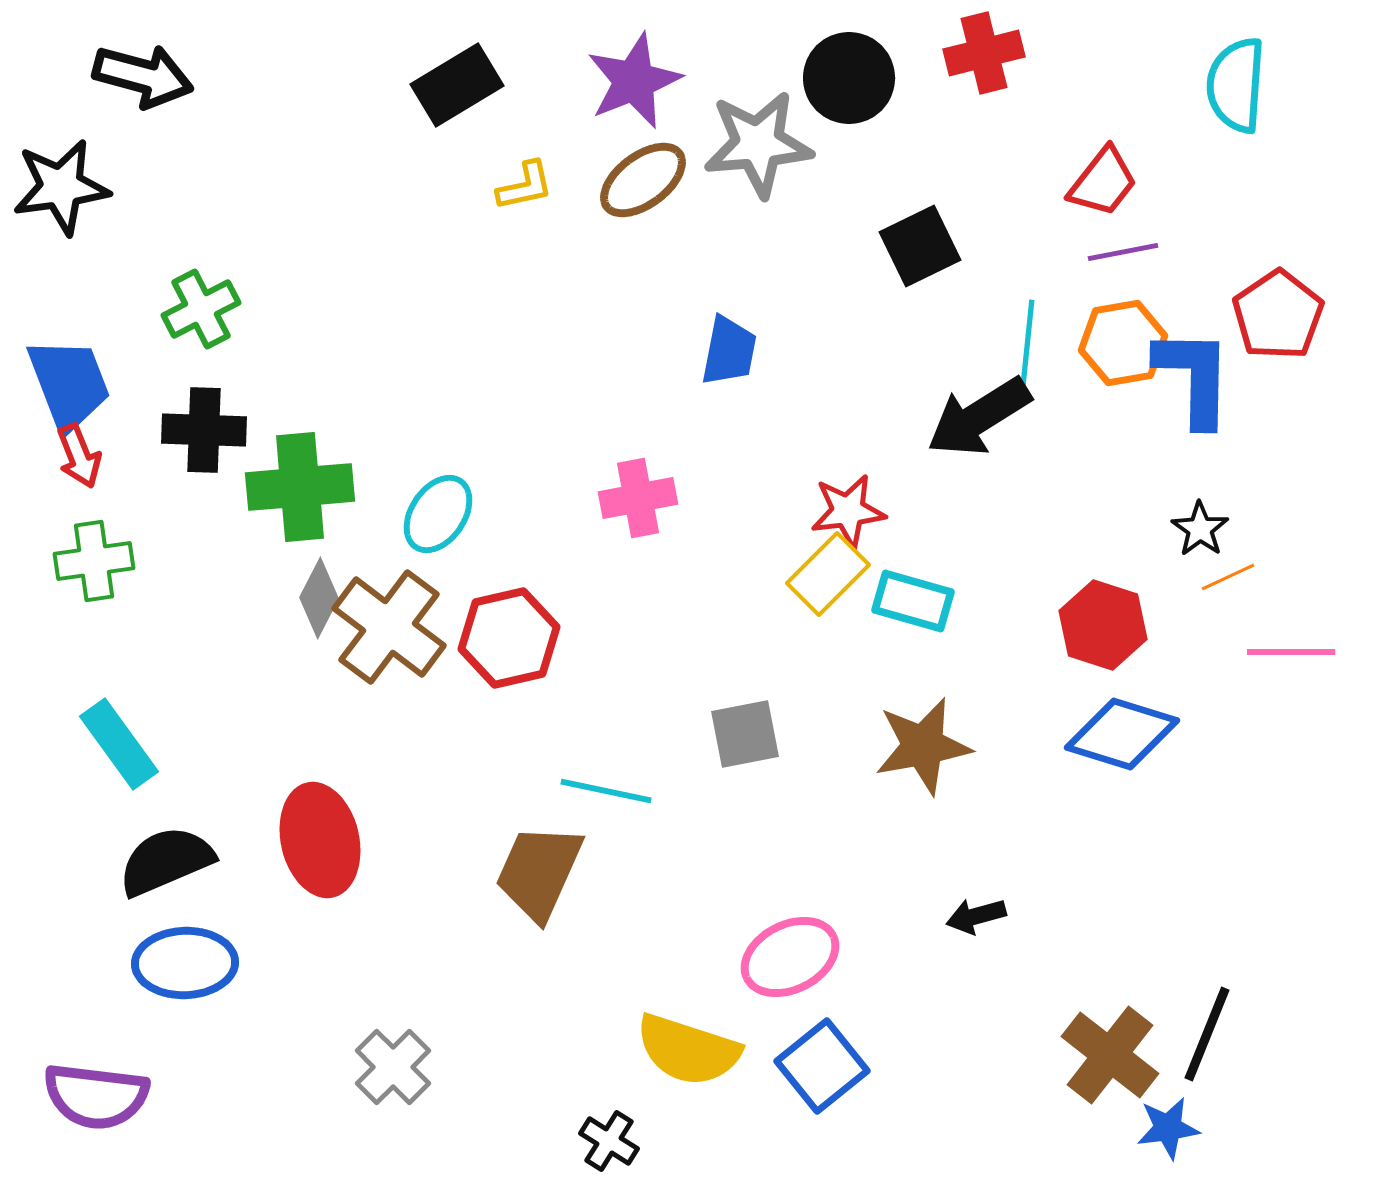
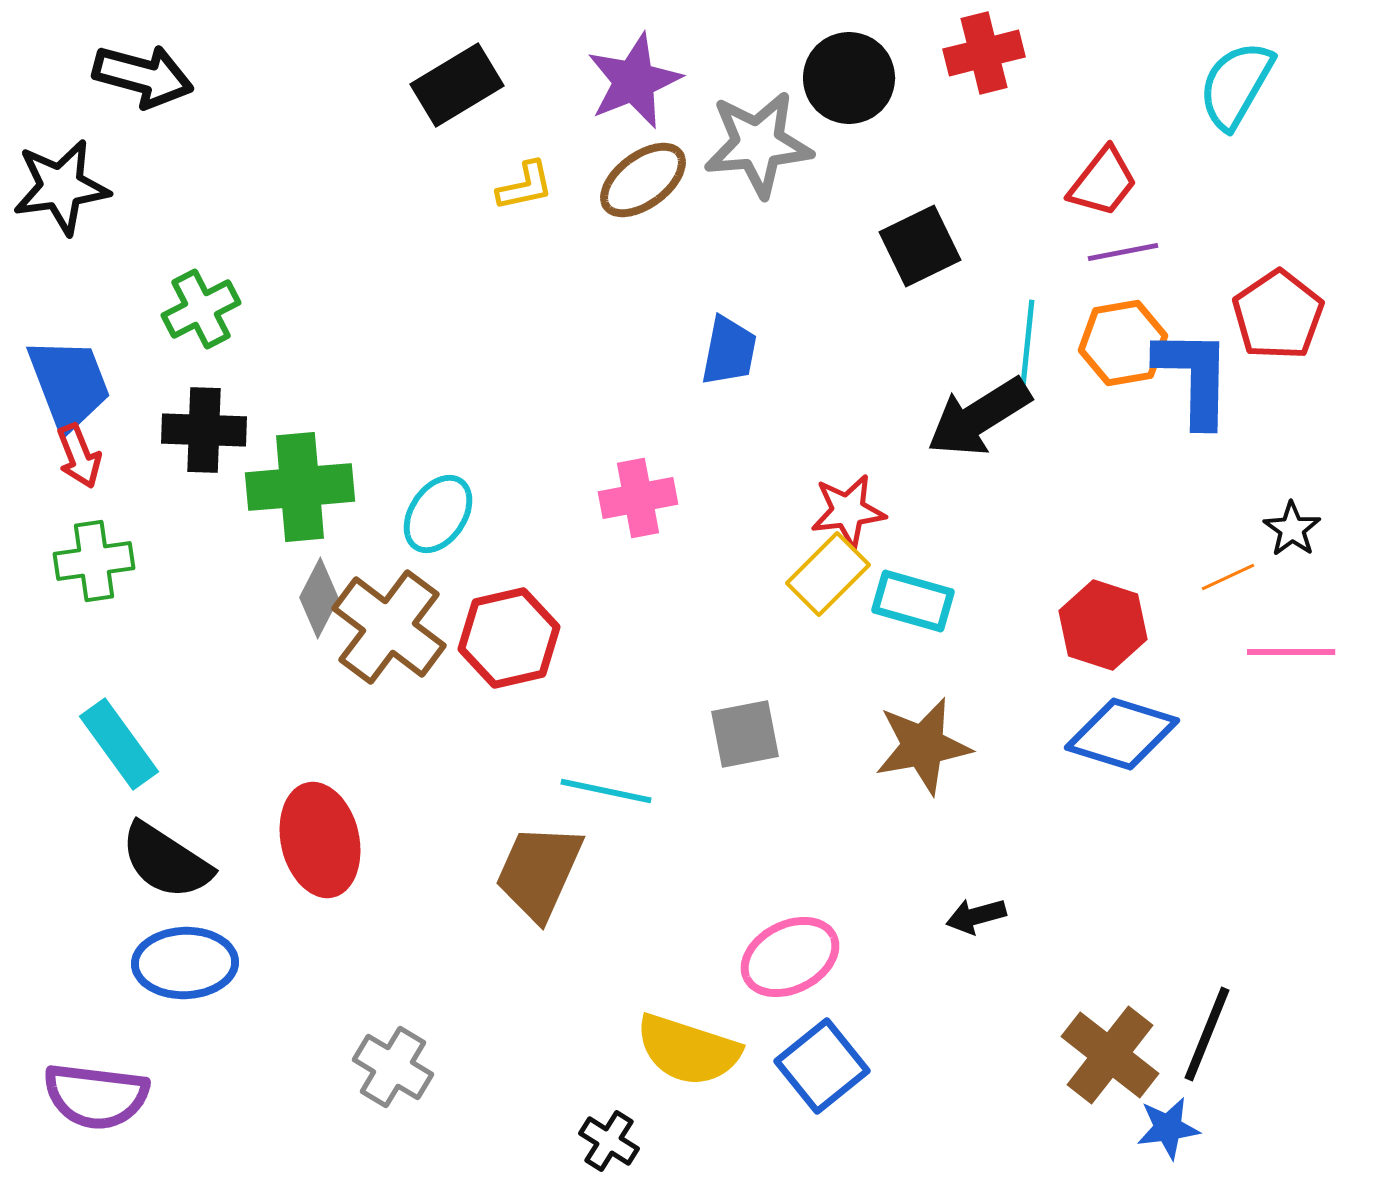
cyan semicircle at (1236, 85): rotated 26 degrees clockwise
black star at (1200, 529): moved 92 px right
black semicircle at (166, 861): rotated 124 degrees counterclockwise
gray cross at (393, 1067): rotated 14 degrees counterclockwise
